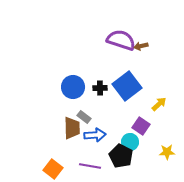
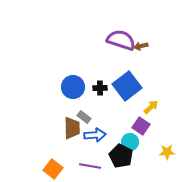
yellow arrow: moved 8 px left, 3 px down
